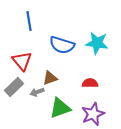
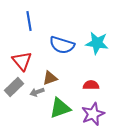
red semicircle: moved 1 px right, 2 px down
